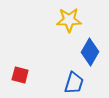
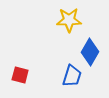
blue trapezoid: moved 2 px left, 7 px up
